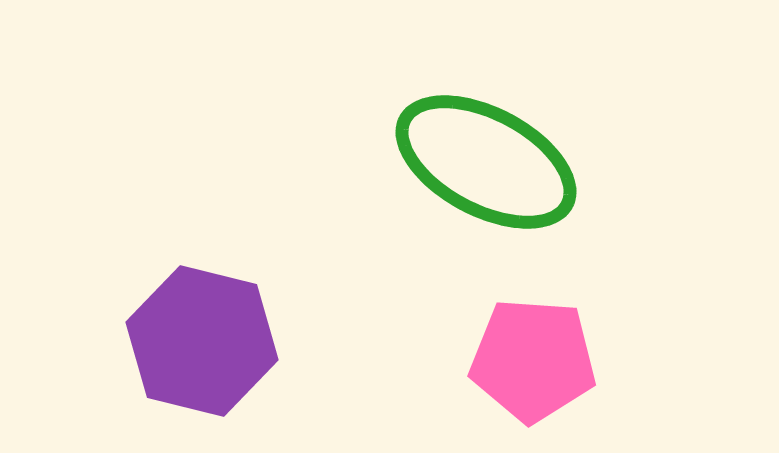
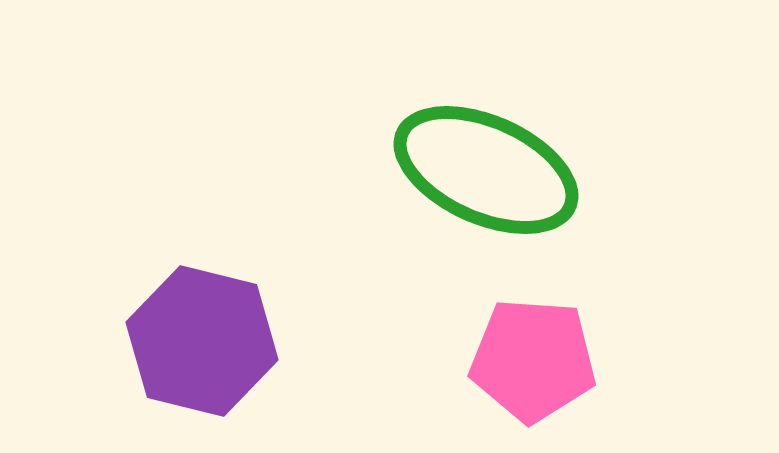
green ellipse: moved 8 px down; rotated 4 degrees counterclockwise
